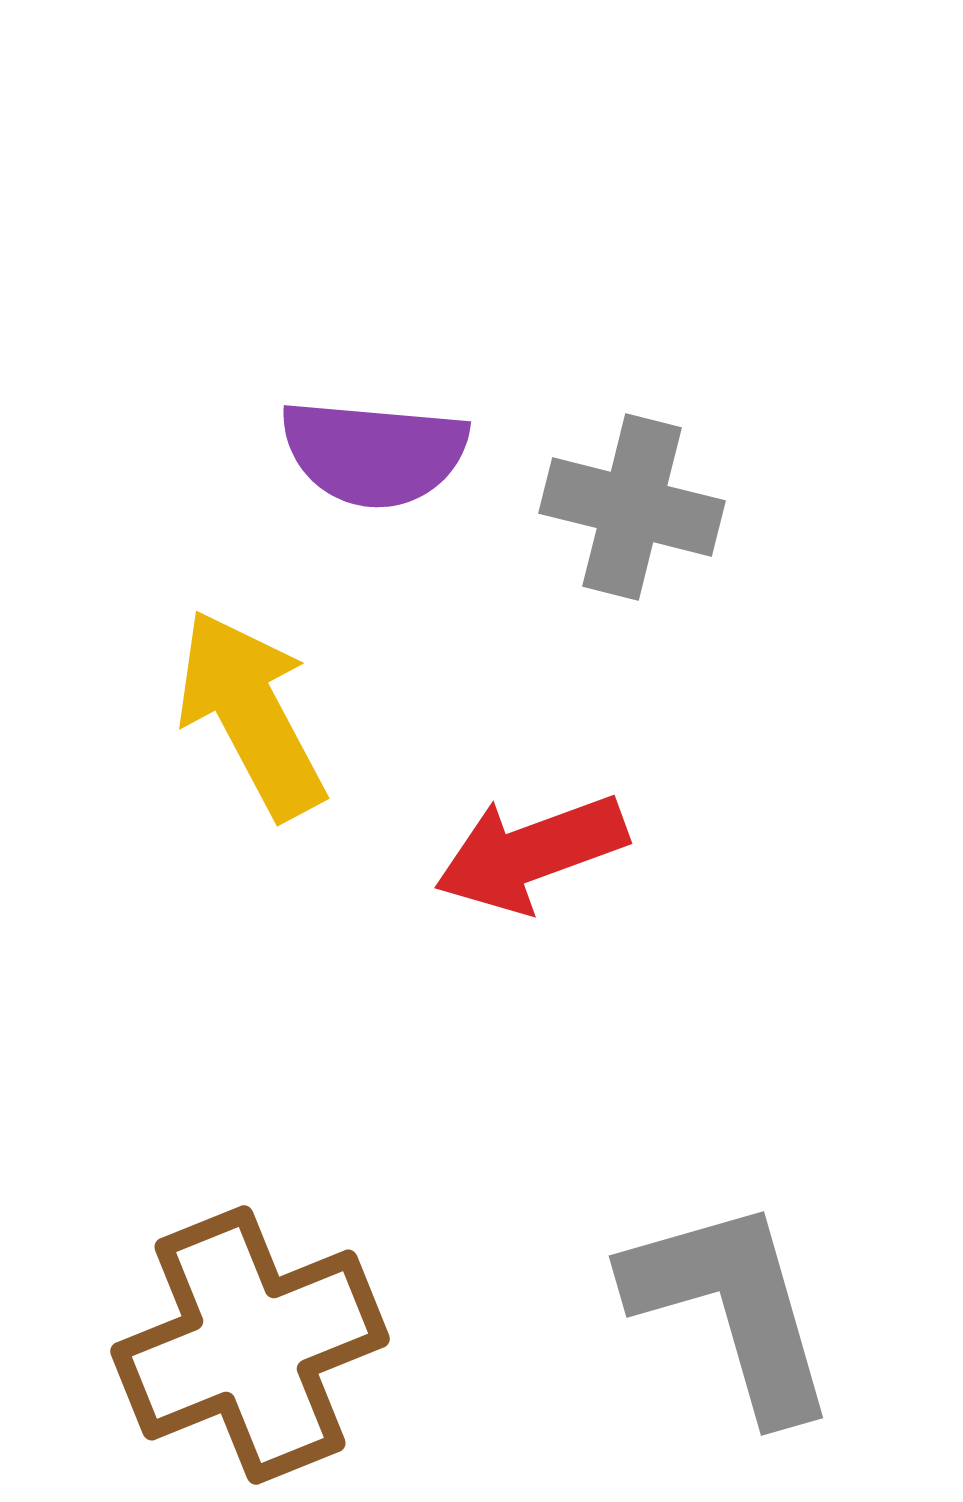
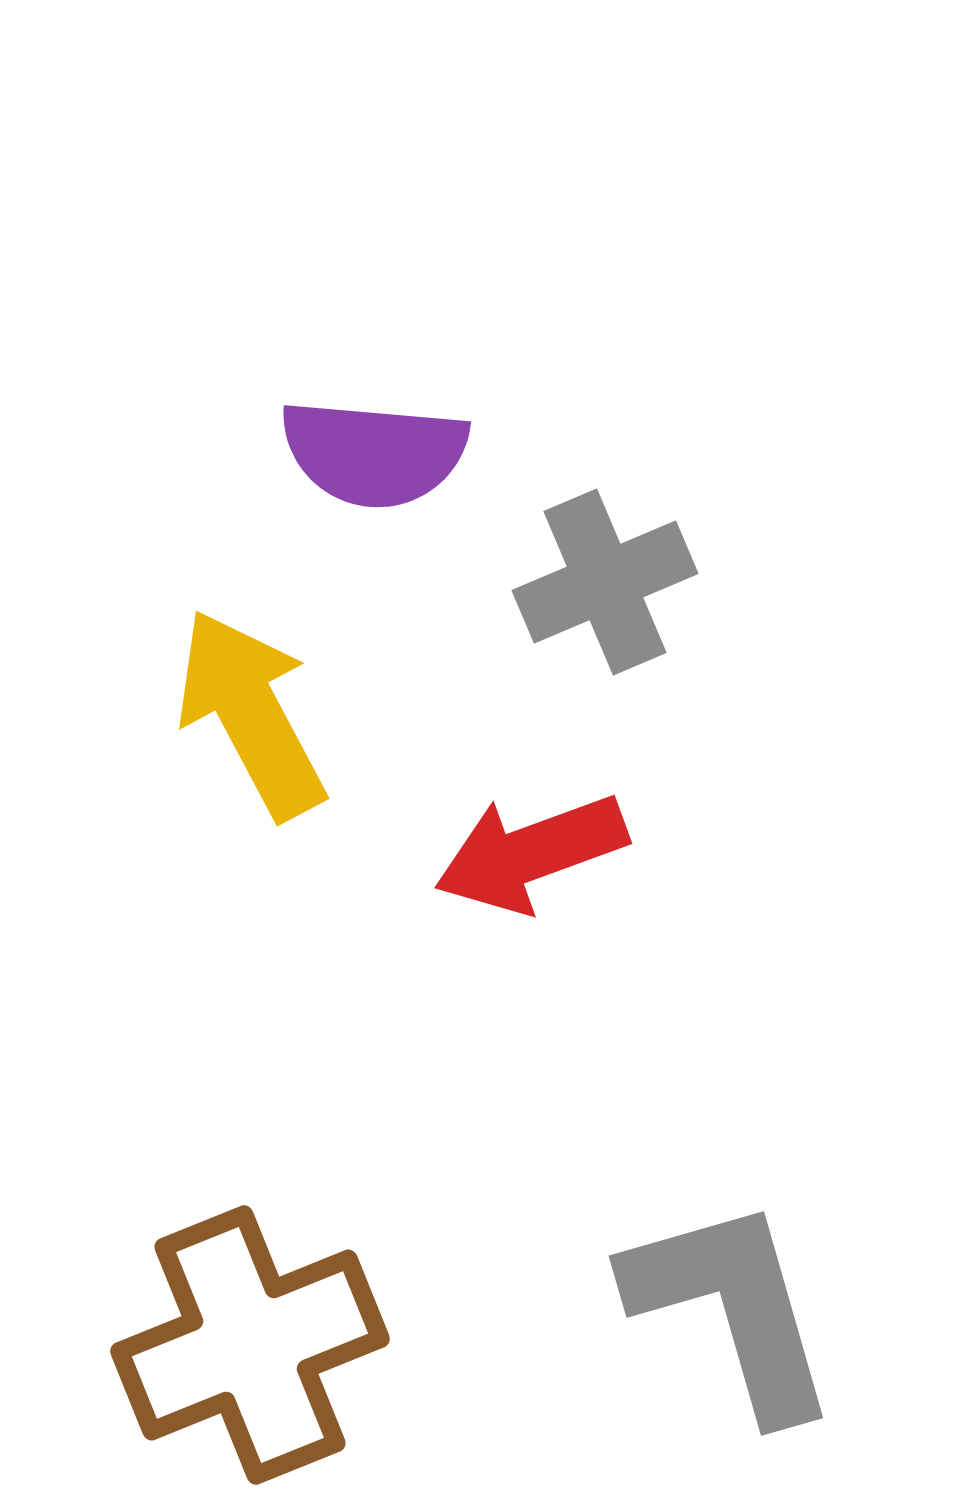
gray cross: moved 27 px left, 75 px down; rotated 37 degrees counterclockwise
